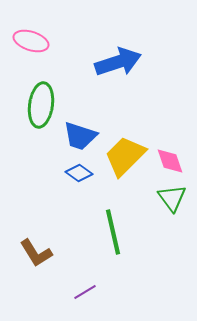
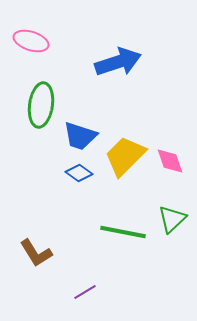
green triangle: moved 21 px down; rotated 24 degrees clockwise
green line: moved 10 px right; rotated 66 degrees counterclockwise
